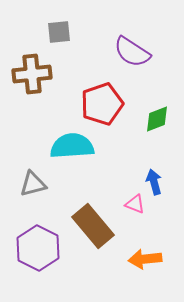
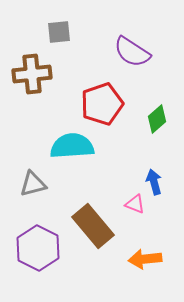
green diamond: rotated 20 degrees counterclockwise
